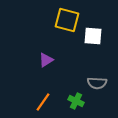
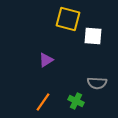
yellow square: moved 1 px right, 1 px up
